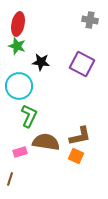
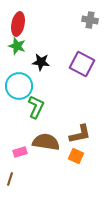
green L-shape: moved 7 px right, 9 px up
brown L-shape: moved 2 px up
